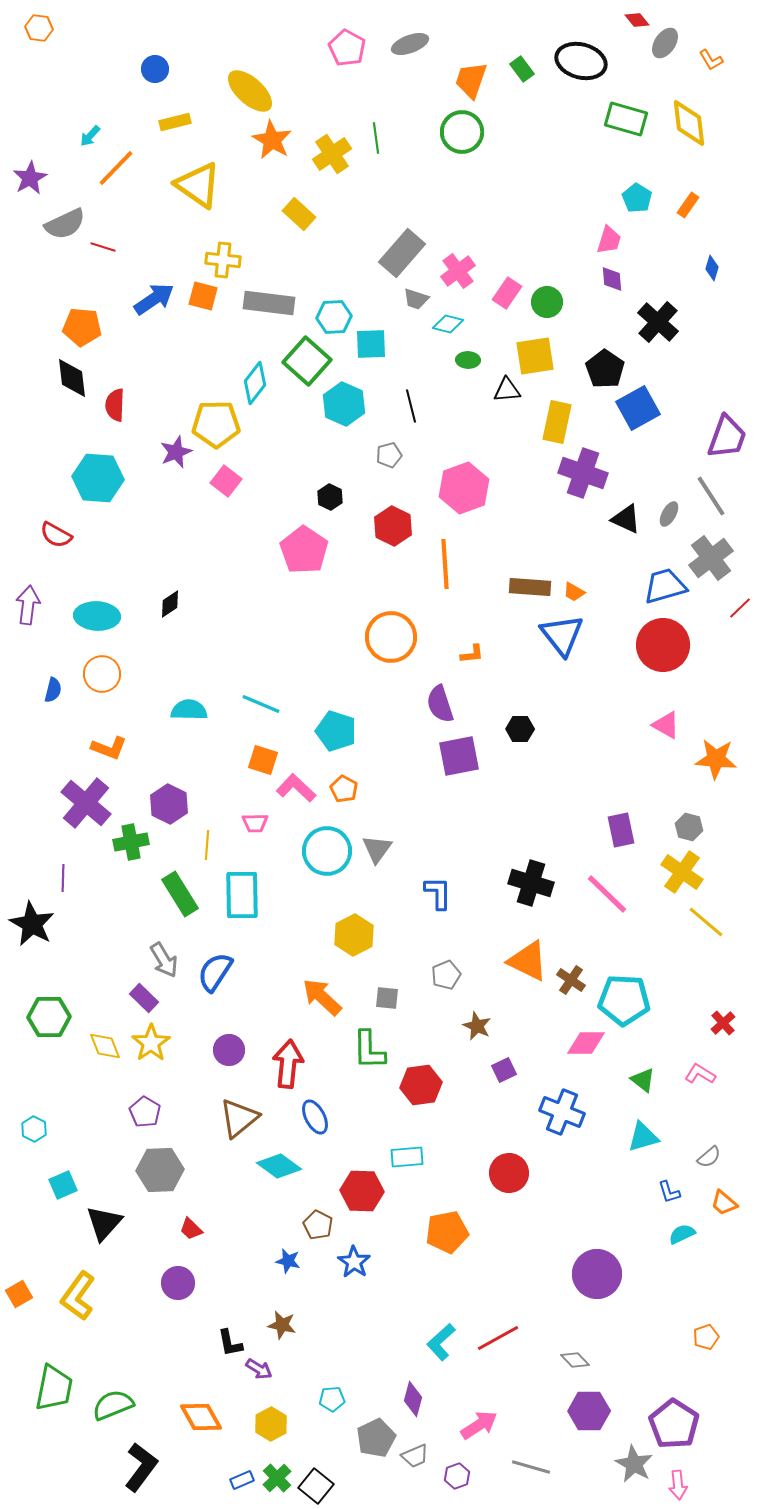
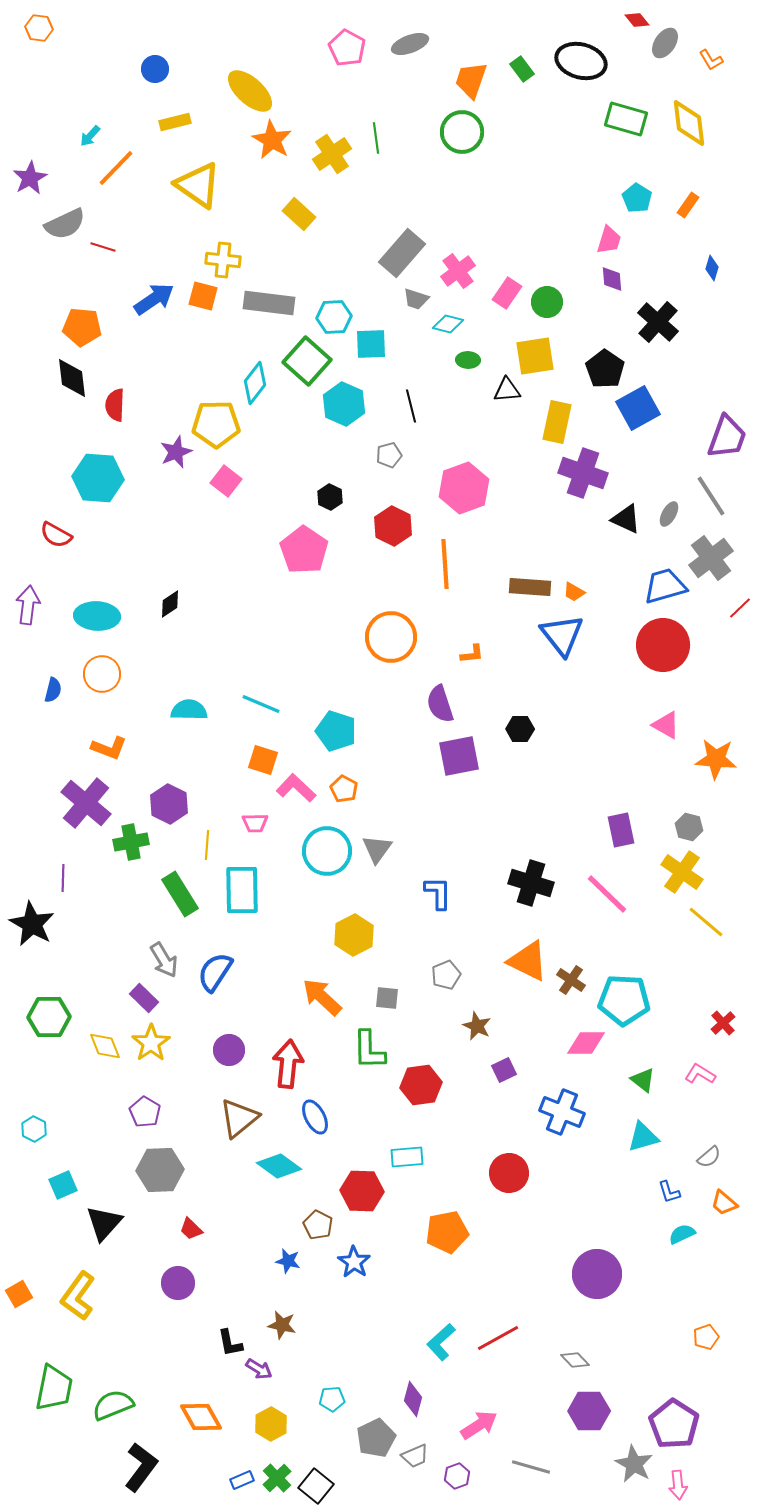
cyan rectangle at (242, 895): moved 5 px up
